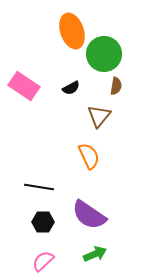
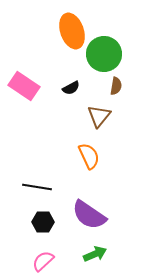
black line: moved 2 px left
